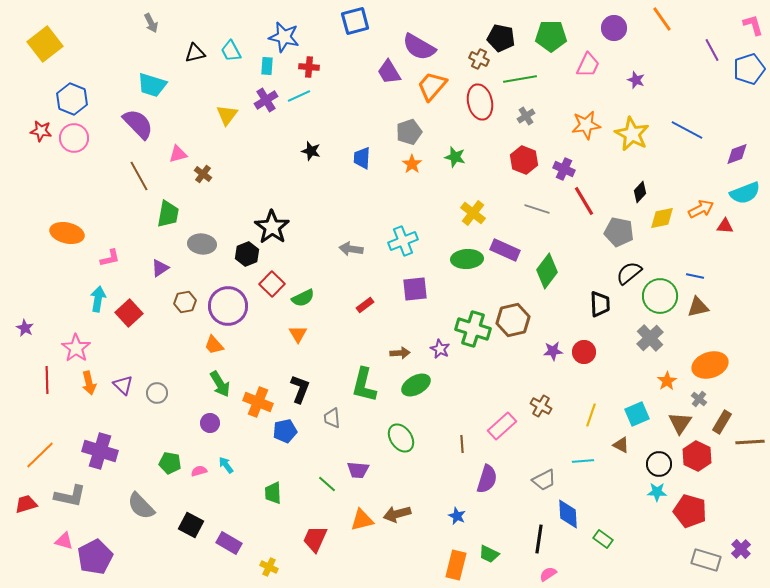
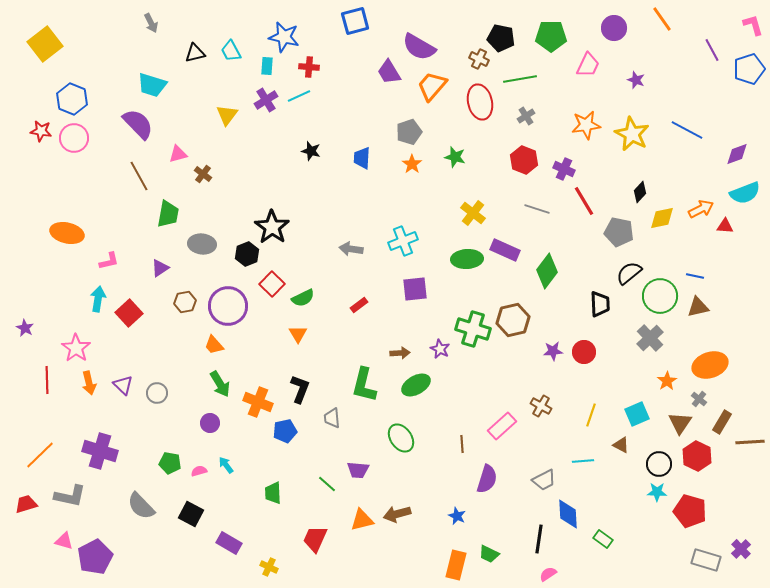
pink L-shape at (110, 258): moved 1 px left, 3 px down
red rectangle at (365, 305): moved 6 px left
black square at (191, 525): moved 11 px up
